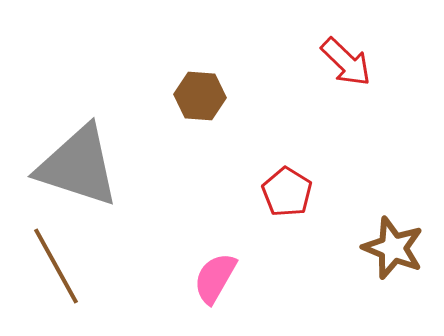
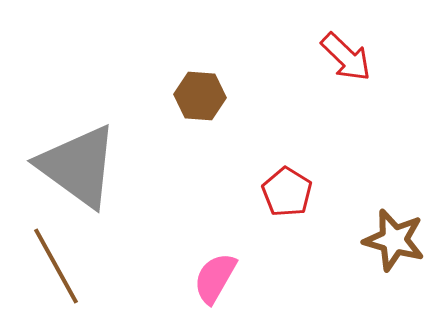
red arrow: moved 5 px up
gray triangle: rotated 18 degrees clockwise
brown star: moved 1 px right, 8 px up; rotated 6 degrees counterclockwise
